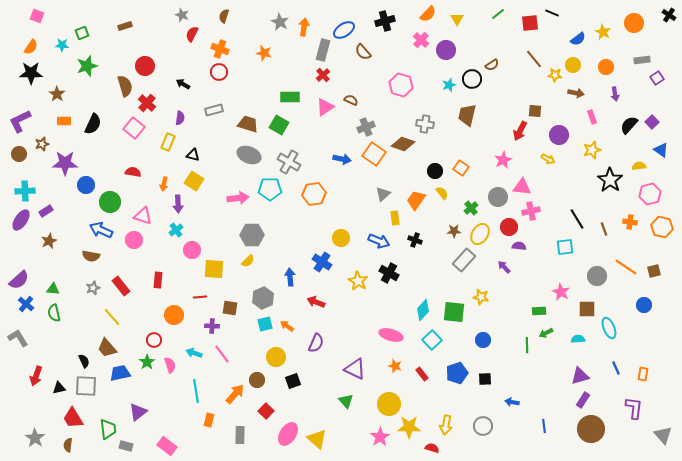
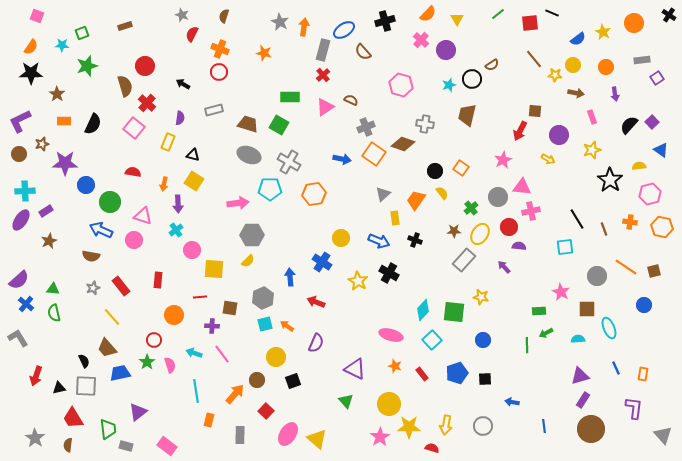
pink arrow at (238, 198): moved 5 px down
